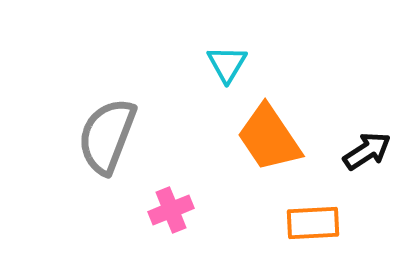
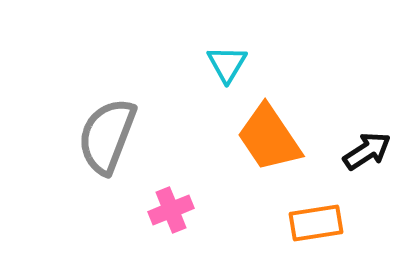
orange rectangle: moved 3 px right; rotated 6 degrees counterclockwise
